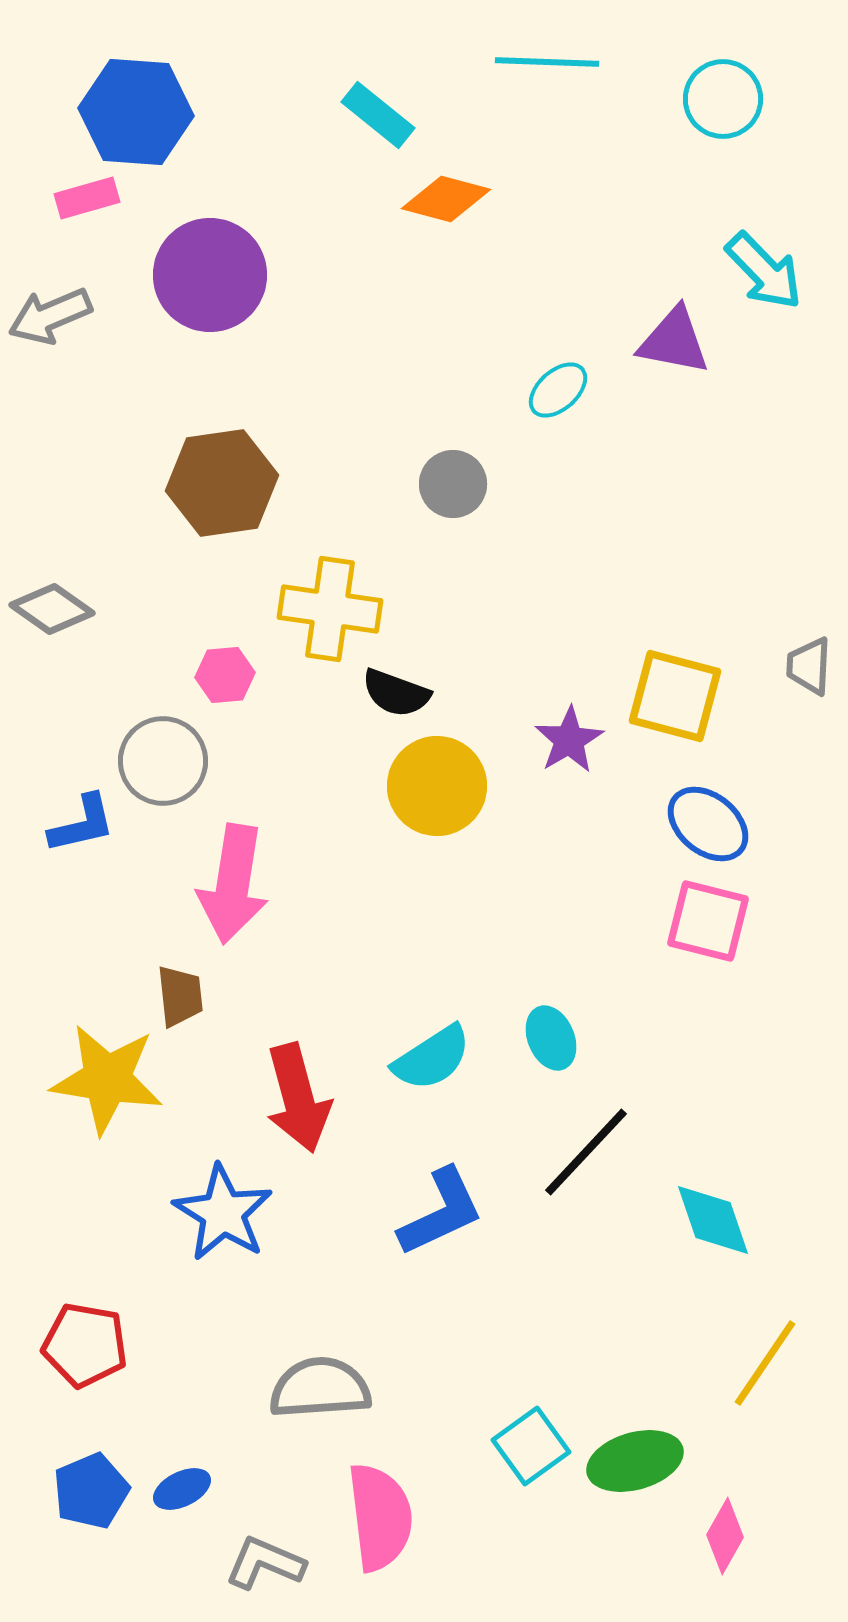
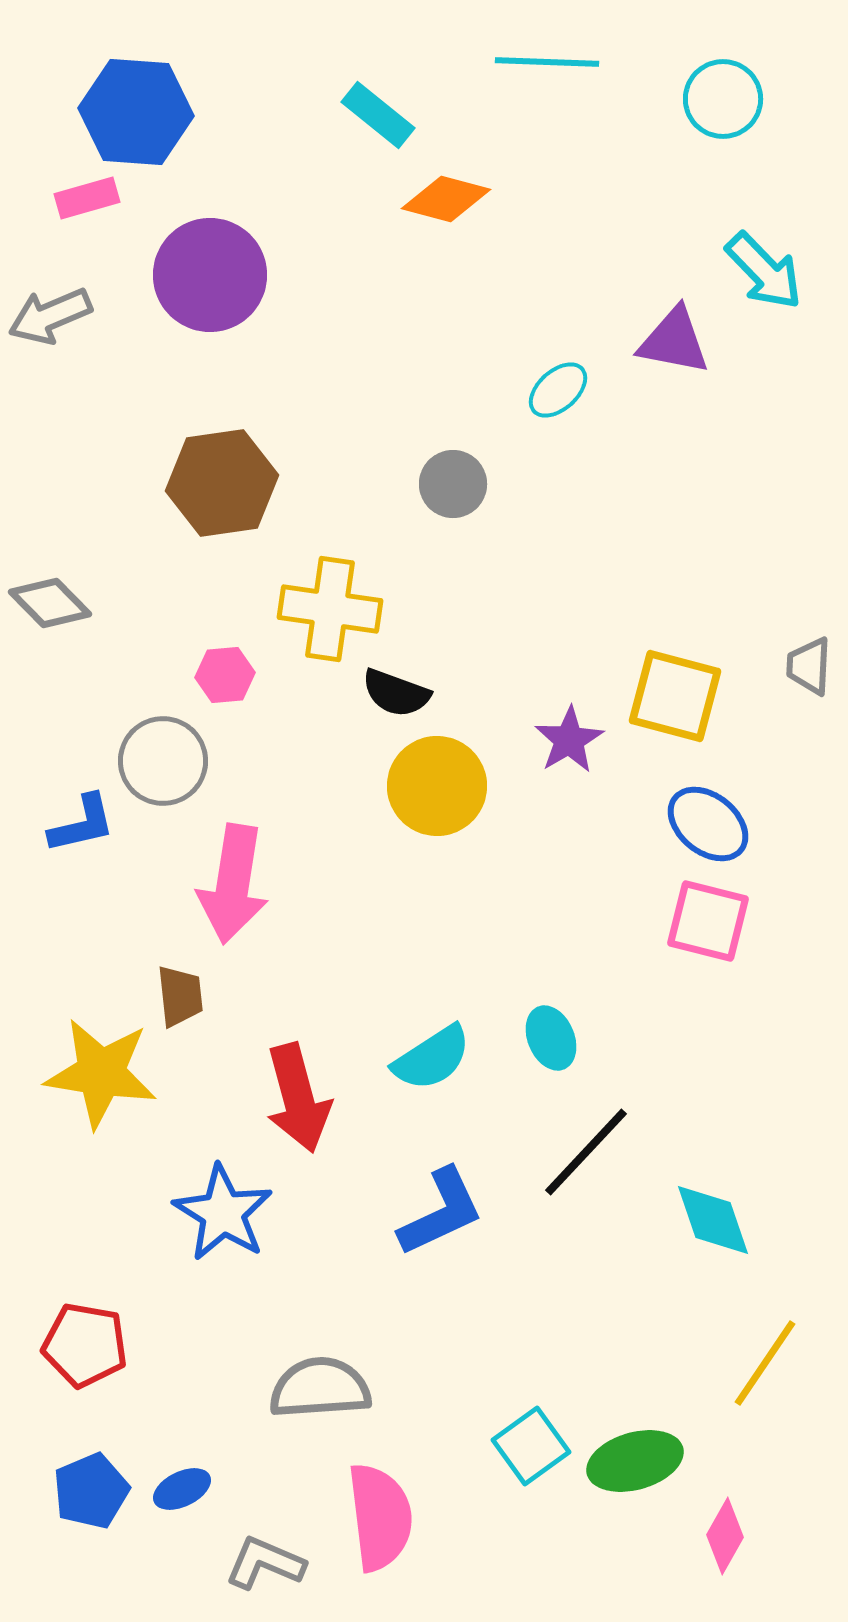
gray diamond at (52, 609): moved 2 px left, 6 px up; rotated 10 degrees clockwise
yellow star at (107, 1079): moved 6 px left, 6 px up
